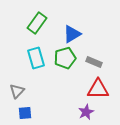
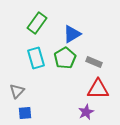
green pentagon: rotated 15 degrees counterclockwise
